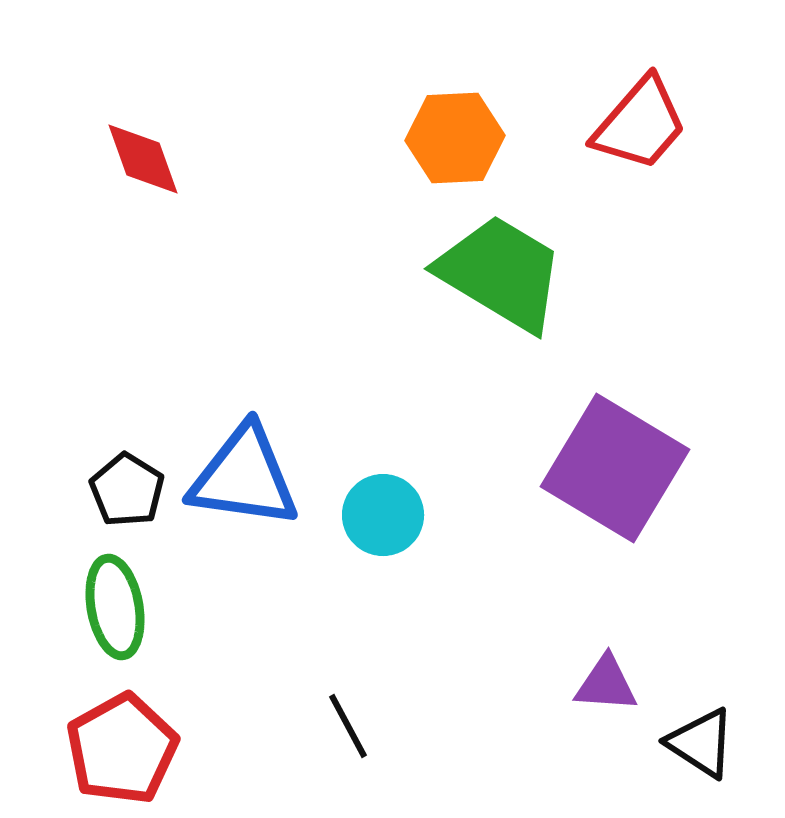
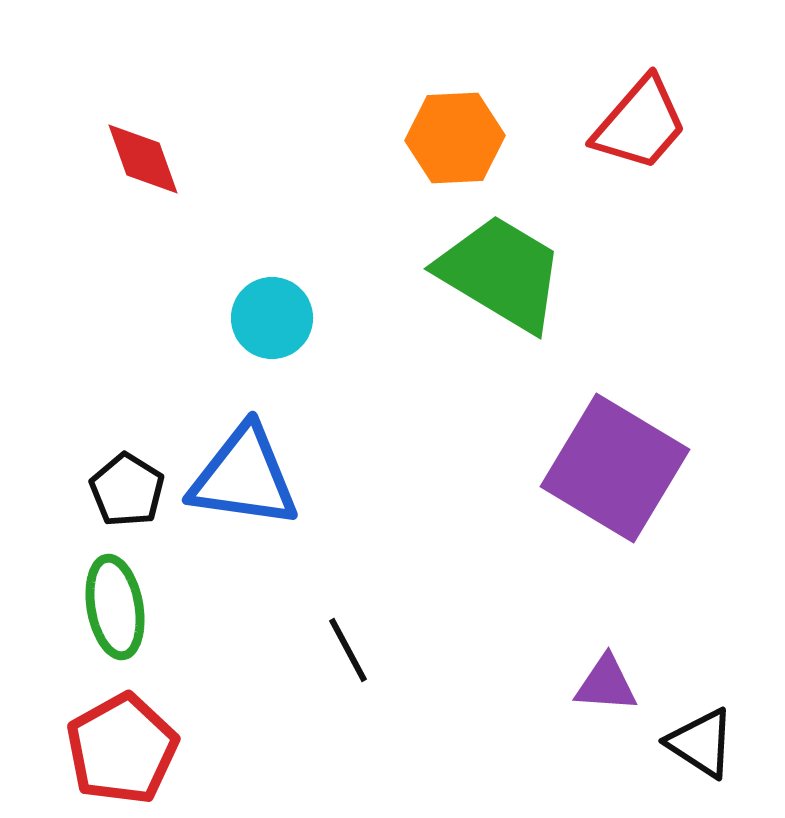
cyan circle: moved 111 px left, 197 px up
black line: moved 76 px up
